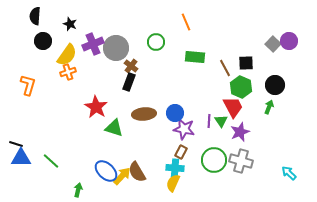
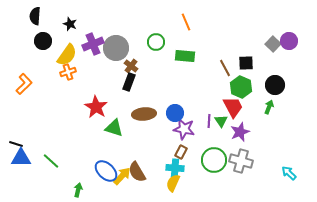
green rectangle at (195, 57): moved 10 px left, 1 px up
orange L-shape at (28, 85): moved 4 px left, 1 px up; rotated 30 degrees clockwise
